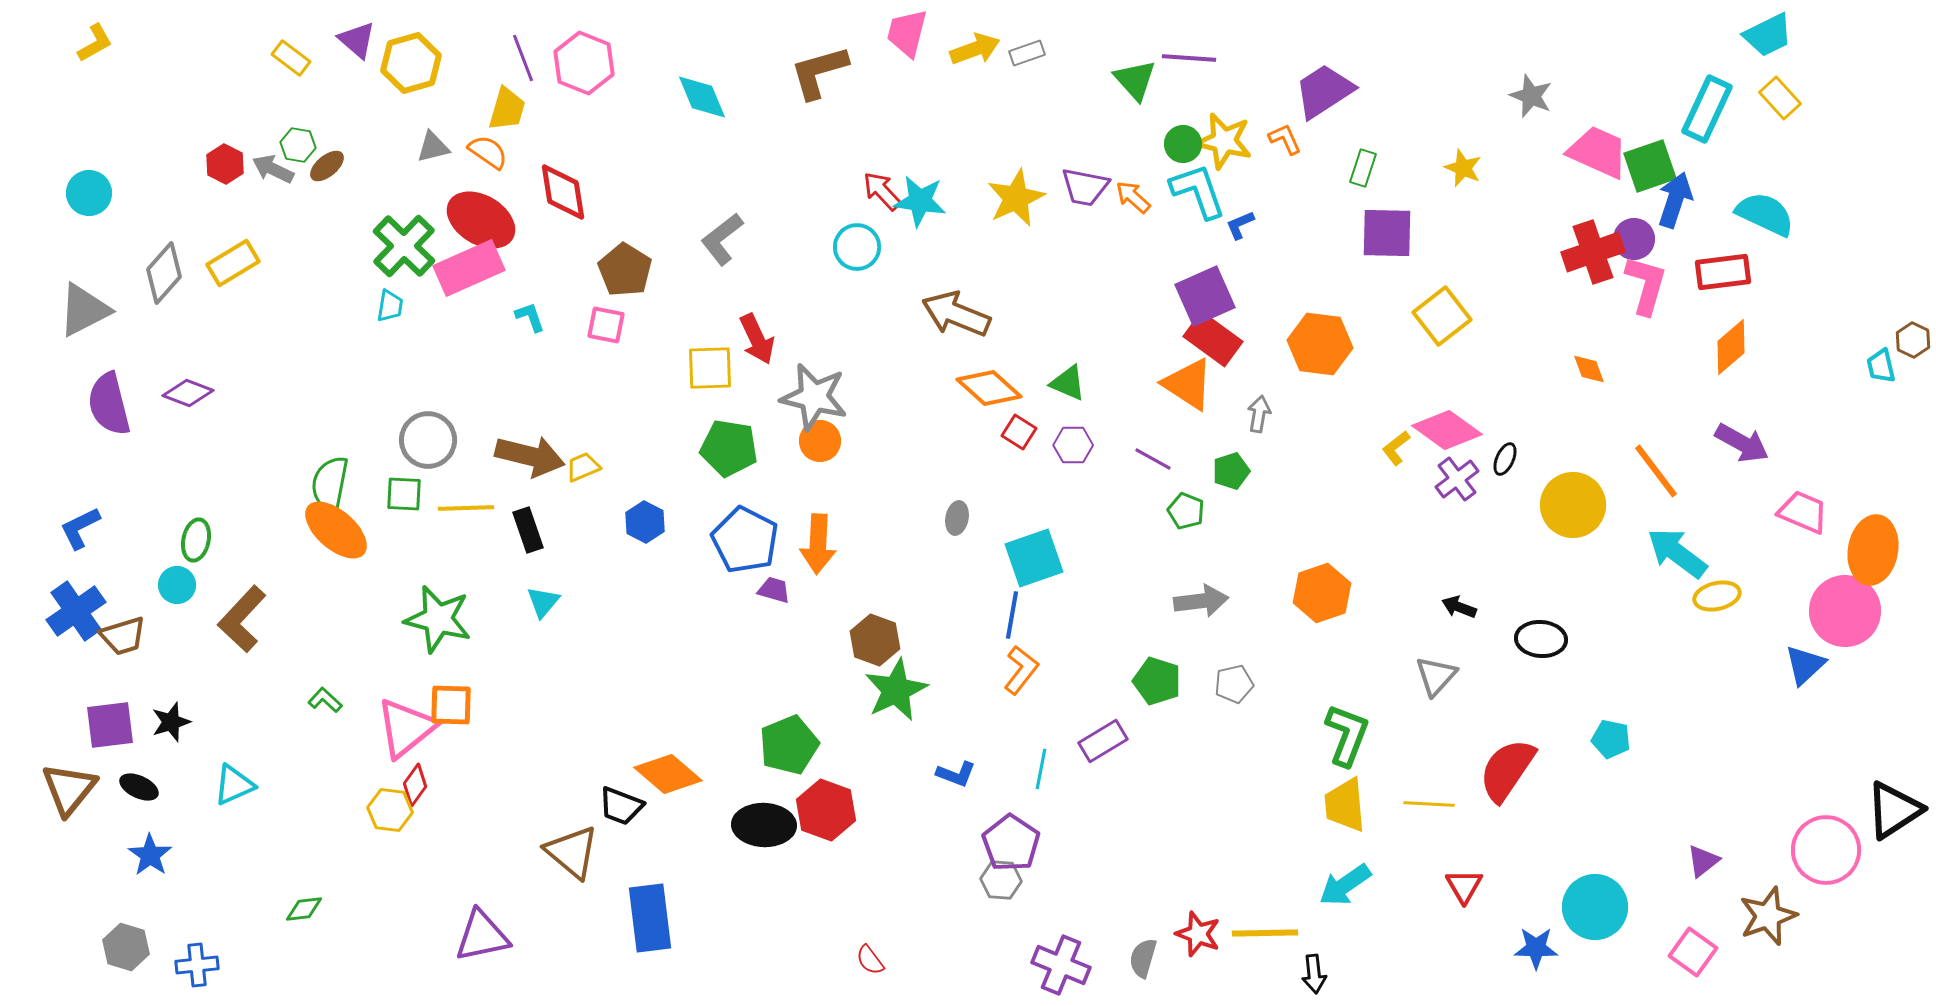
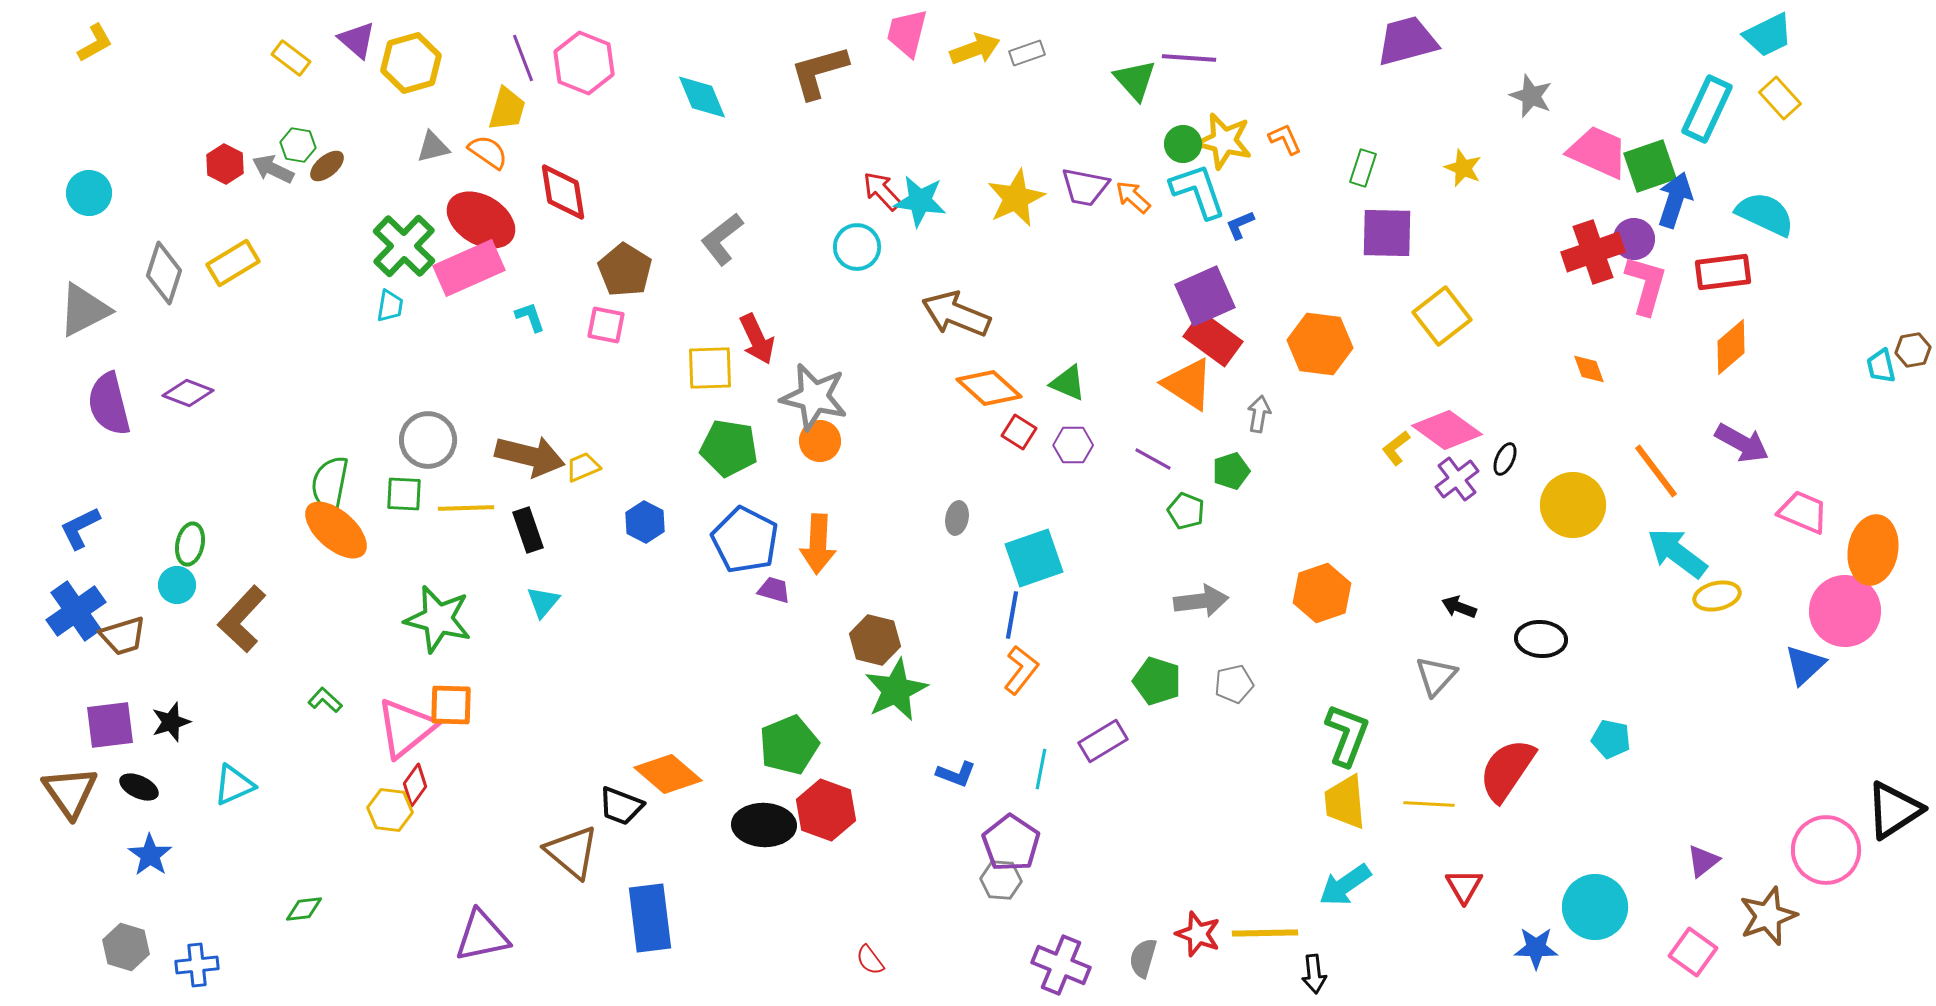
purple trapezoid at (1324, 91): moved 83 px right, 50 px up; rotated 18 degrees clockwise
gray diamond at (164, 273): rotated 24 degrees counterclockwise
brown hexagon at (1913, 340): moved 10 px down; rotated 24 degrees clockwise
green ellipse at (196, 540): moved 6 px left, 4 px down
brown hexagon at (875, 640): rotated 6 degrees counterclockwise
brown triangle at (69, 789): moved 1 px right, 3 px down; rotated 14 degrees counterclockwise
yellow trapezoid at (1345, 805): moved 3 px up
